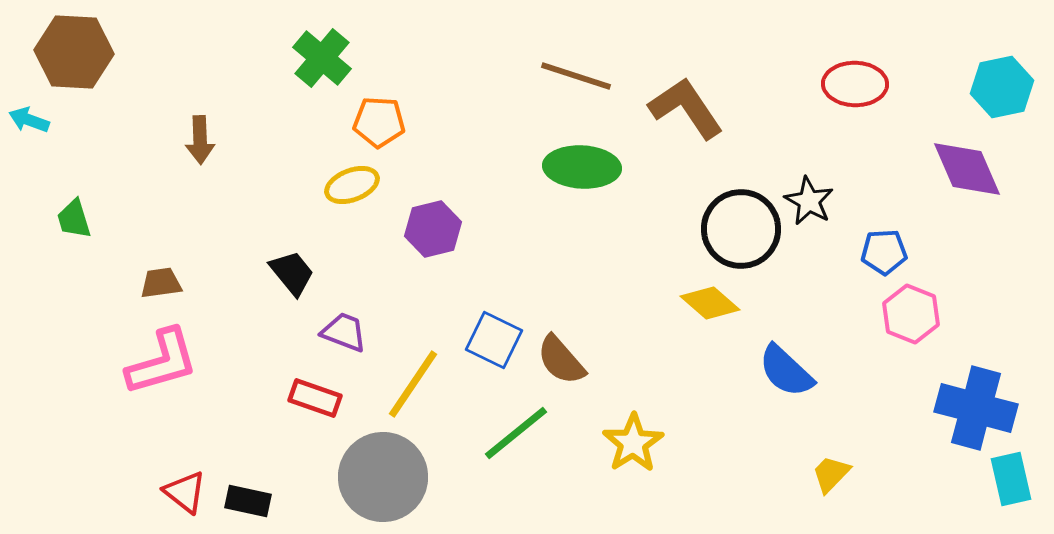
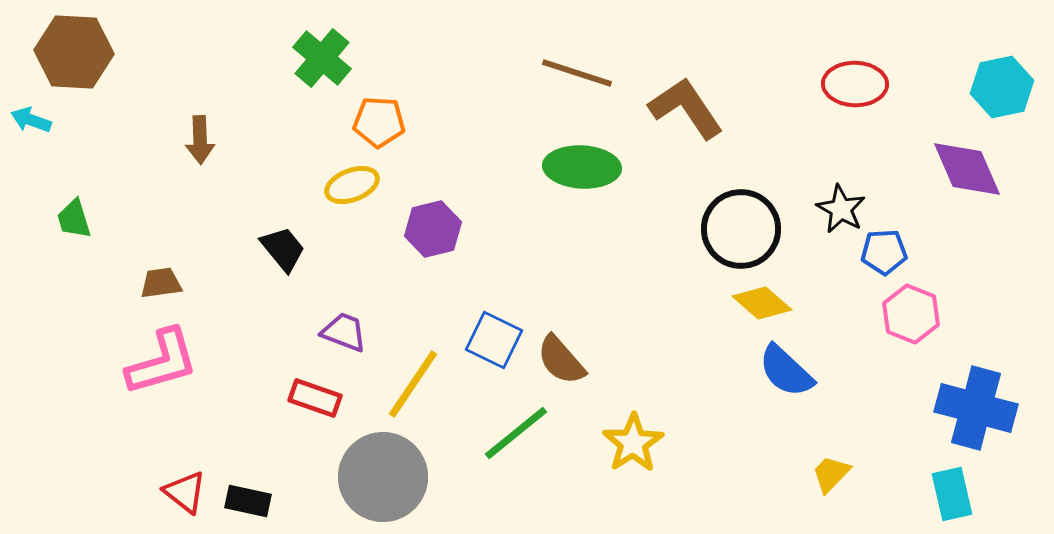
brown line: moved 1 px right, 3 px up
cyan arrow: moved 2 px right
black star: moved 32 px right, 8 px down
black trapezoid: moved 9 px left, 24 px up
yellow diamond: moved 52 px right
cyan rectangle: moved 59 px left, 15 px down
